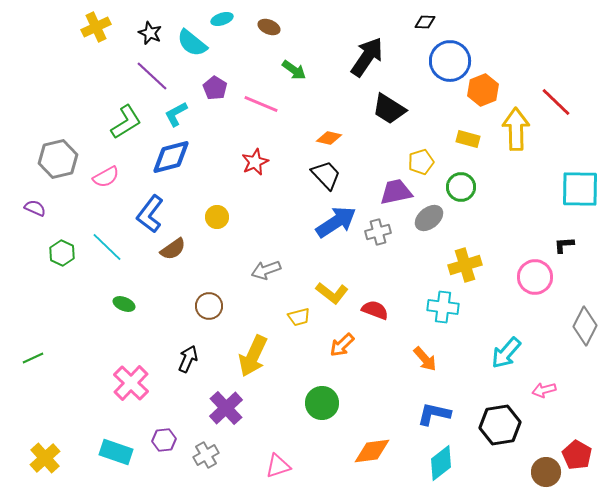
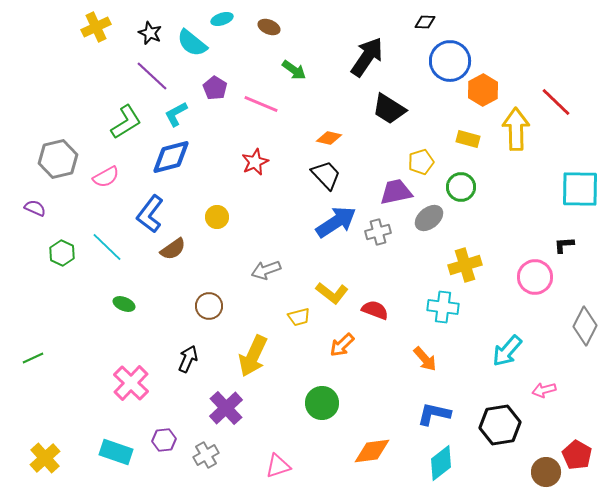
orange hexagon at (483, 90): rotated 8 degrees counterclockwise
cyan arrow at (506, 353): moved 1 px right, 2 px up
